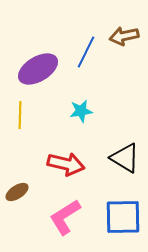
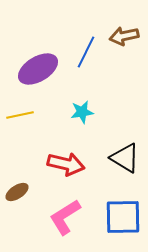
cyan star: moved 1 px right, 1 px down
yellow line: rotated 76 degrees clockwise
